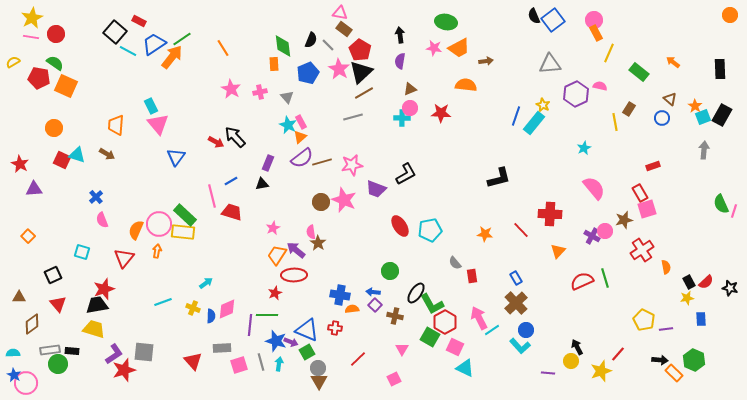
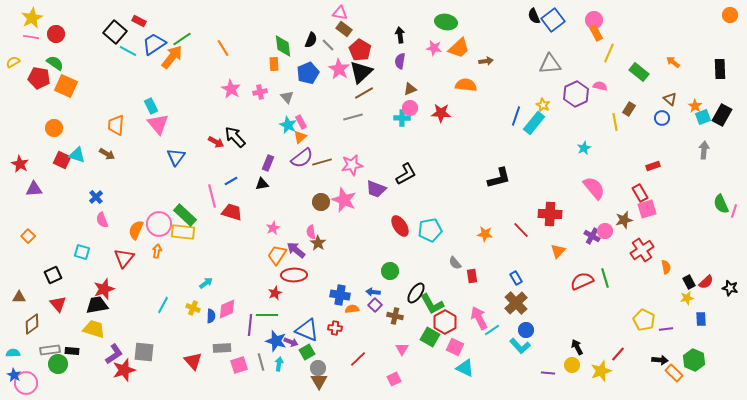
orange trapezoid at (459, 48): rotated 15 degrees counterclockwise
cyan line at (163, 302): moved 3 px down; rotated 42 degrees counterclockwise
yellow circle at (571, 361): moved 1 px right, 4 px down
